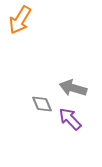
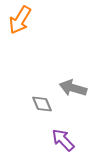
purple arrow: moved 7 px left, 21 px down
